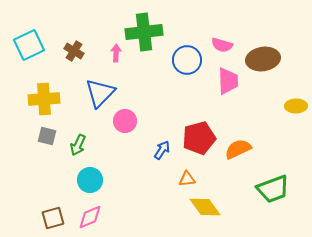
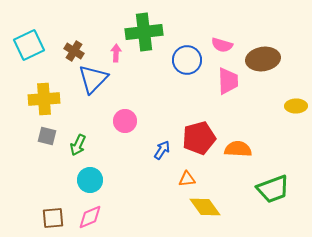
blue triangle: moved 7 px left, 14 px up
orange semicircle: rotated 28 degrees clockwise
brown square: rotated 10 degrees clockwise
